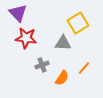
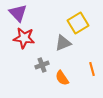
red star: moved 2 px left
gray triangle: rotated 24 degrees counterclockwise
orange line: moved 8 px right, 1 px down; rotated 56 degrees counterclockwise
orange semicircle: rotated 112 degrees clockwise
